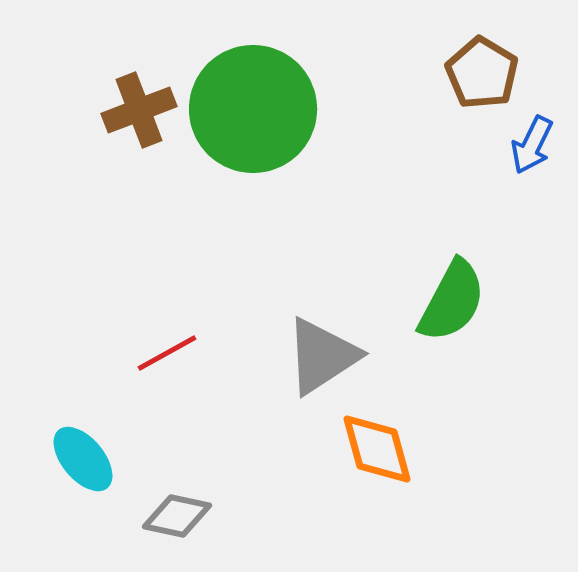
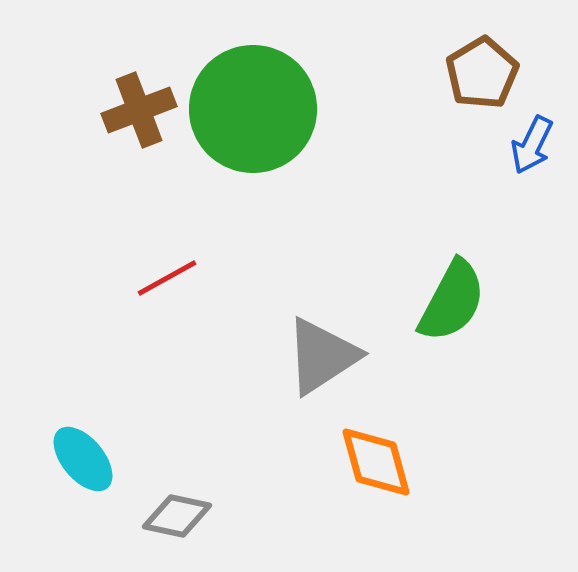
brown pentagon: rotated 10 degrees clockwise
red line: moved 75 px up
orange diamond: moved 1 px left, 13 px down
